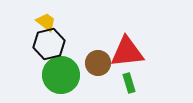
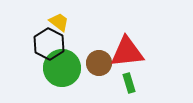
yellow trapezoid: moved 13 px right
black hexagon: rotated 20 degrees counterclockwise
brown circle: moved 1 px right
green circle: moved 1 px right, 7 px up
